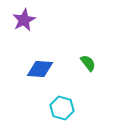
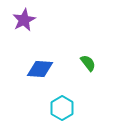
cyan hexagon: rotated 15 degrees clockwise
